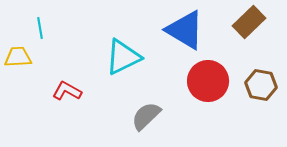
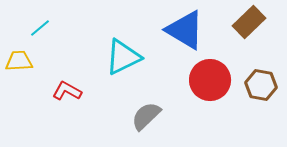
cyan line: rotated 60 degrees clockwise
yellow trapezoid: moved 1 px right, 4 px down
red circle: moved 2 px right, 1 px up
